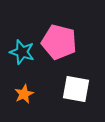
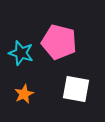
cyan star: moved 1 px left, 1 px down
